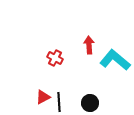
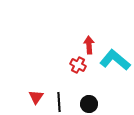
red cross: moved 23 px right, 7 px down
red triangle: moved 7 px left; rotated 28 degrees counterclockwise
black circle: moved 1 px left, 1 px down
